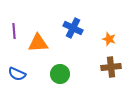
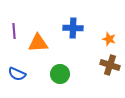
blue cross: rotated 24 degrees counterclockwise
brown cross: moved 1 px left, 2 px up; rotated 24 degrees clockwise
